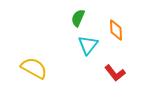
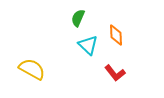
orange diamond: moved 5 px down
cyan triangle: rotated 25 degrees counterclockwise
yellow semicircle: moved 2 px left, 1 px down
